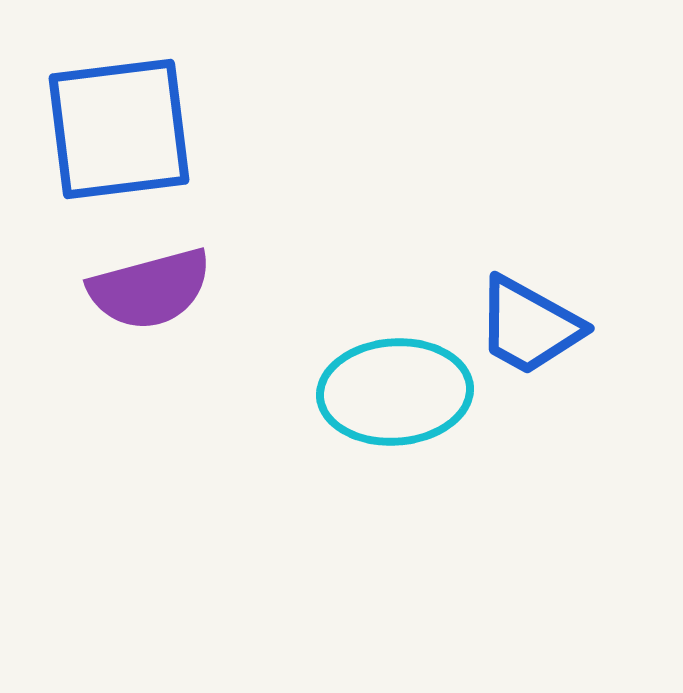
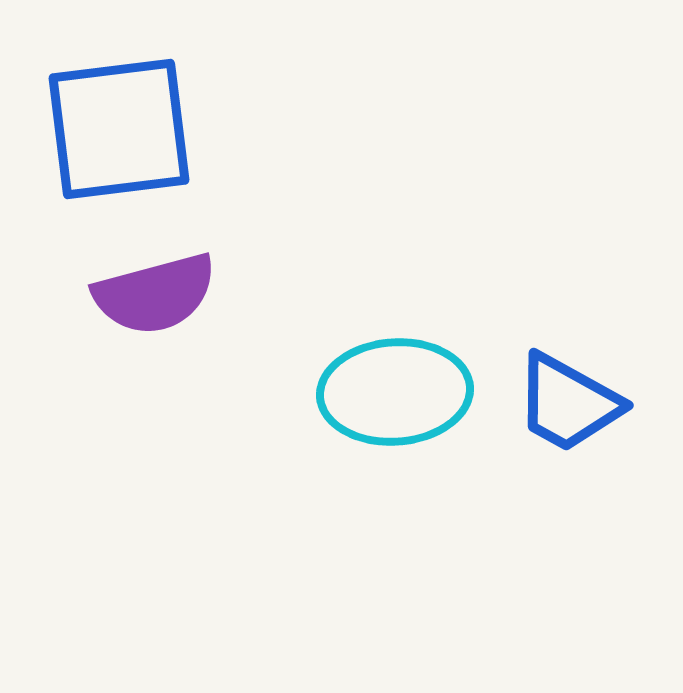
purple semicircle: moved 5 px right, 5 px down
blue trapezoid: moved 39 px right, 77 px down
